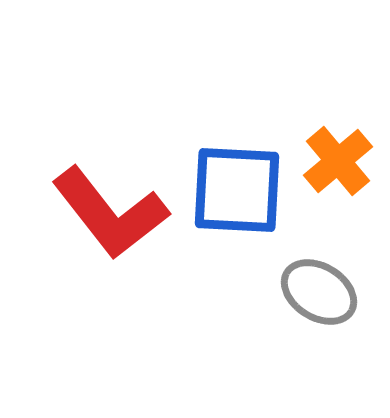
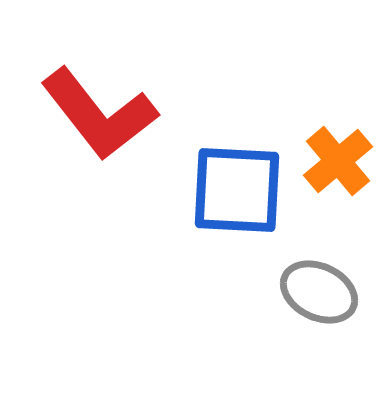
red L-shape: moved 11 px left, 99 px up
gray ellipse: rotated 6 degrees counterclockwise
